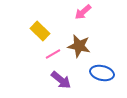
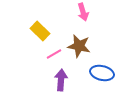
pink arrow: rotated 66 degrees counterclockwise
pink line: moved 1 px right
purple arrow: rotated 125 degrees counterclockwise
